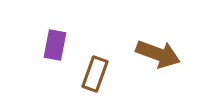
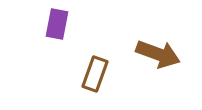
purple rectangle: moved 2 px right, 21 px up
